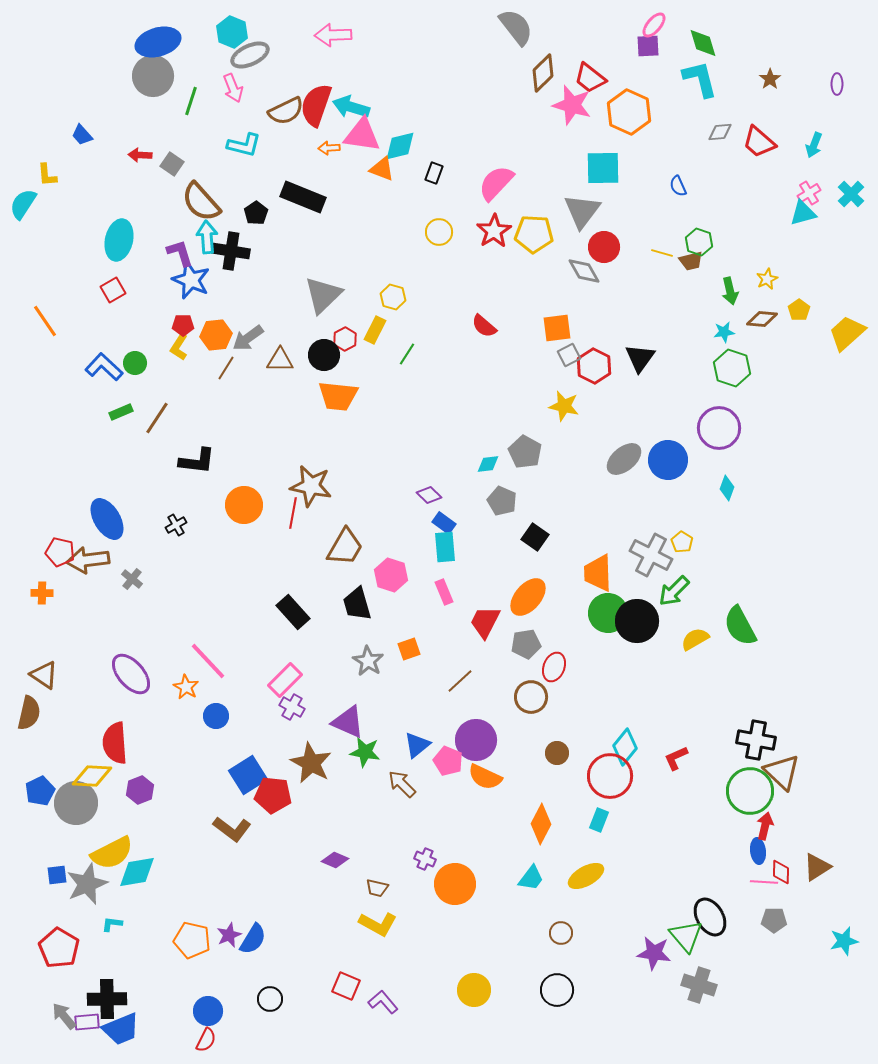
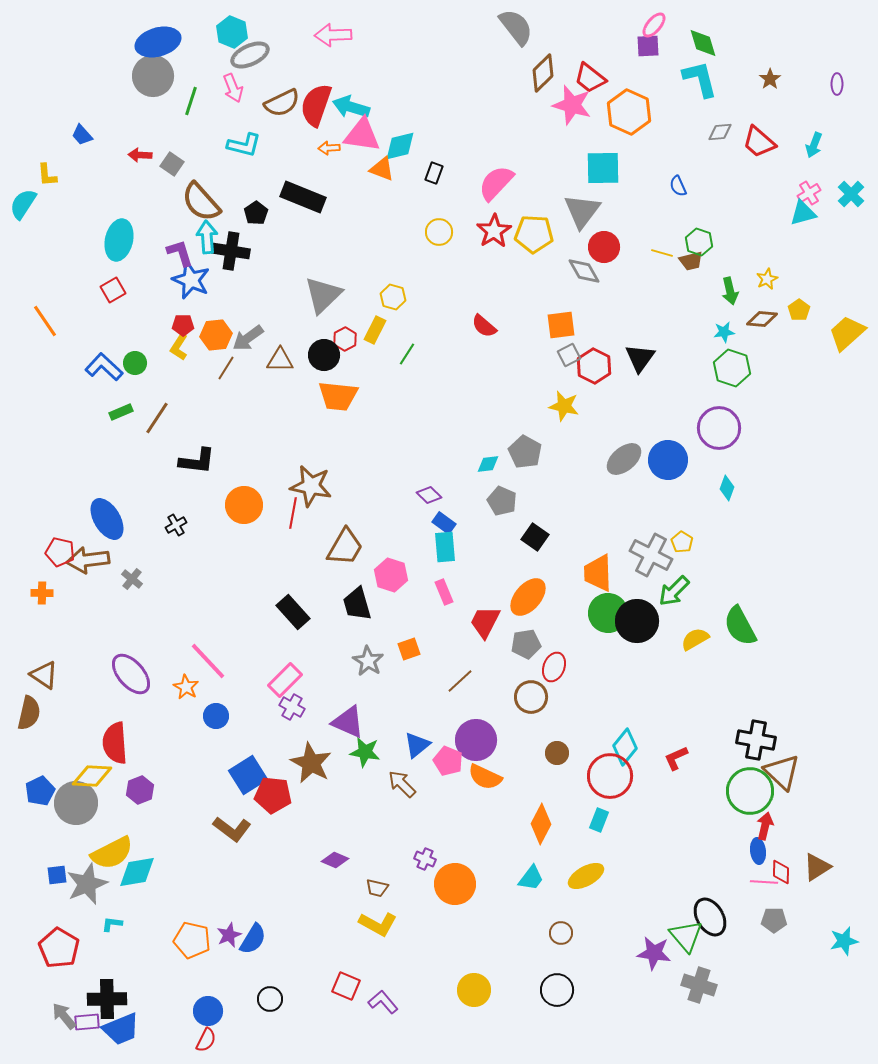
brown semicircle at (286, 111): moved 4 px left, 8 px up
orange square at (557, 328): moved 4 px right, 3 px up
